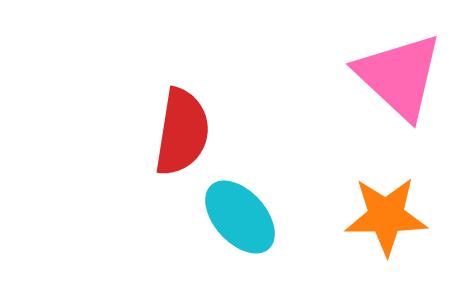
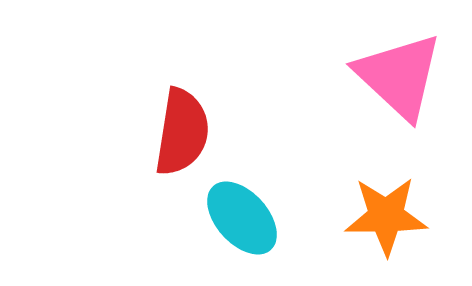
cyan ellipse: moved 2 px right, 1 px down
